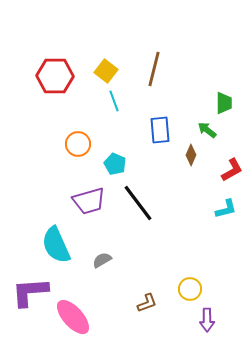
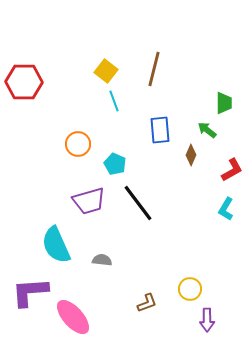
red hexagon: moved 31 px left, 6 px down
cyan L-shape: rotated 135 degrees clockwise
gray semicircle: rotated 36 degrees clockwise
